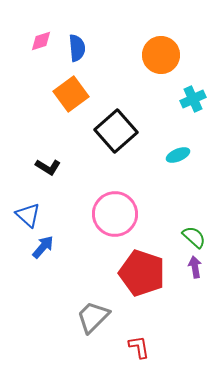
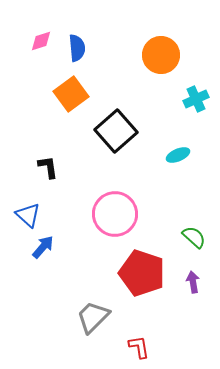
cyan cross: moved 3 px right
black L-shape: rotated 130 degrees counterclockwise
purple arrow: moved 2 px left, 15 px down
